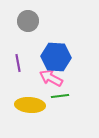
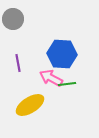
gray circle: moved 15 px left, 2 px up
blue hexagon: moved 6 px right, 3 px up
green line: moved 7 px right, 12 px up
yellow ellipse: rotated 36 degrees counterclockwise
